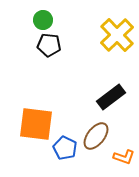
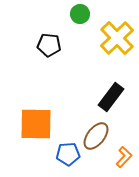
green circle: moved 37 px right, 6 px up
yellow cross: moved 3 px down
black rectangle: rotated 16 degrees counterclockwise
orange square: rotated 6 degrees counterclockwise
blue pentagon: moved 3 px right, 6 px down; rotated 30 degrees counterclockwise
orange L-shape: rotated 65 degrees counterclockwise
